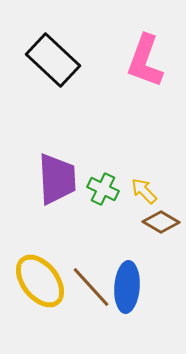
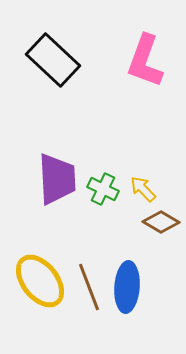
yellow arrow: moved 1 px left, 2 px up
brown line: moved 2 px left; rotated 21 degrees clockwise
